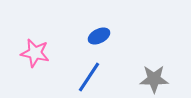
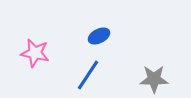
blue line: moved 1 px left, 2 px up
